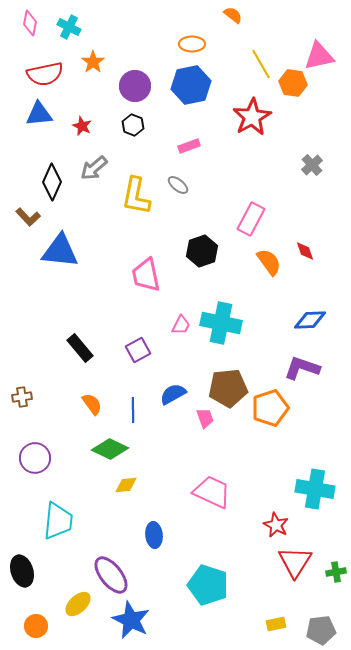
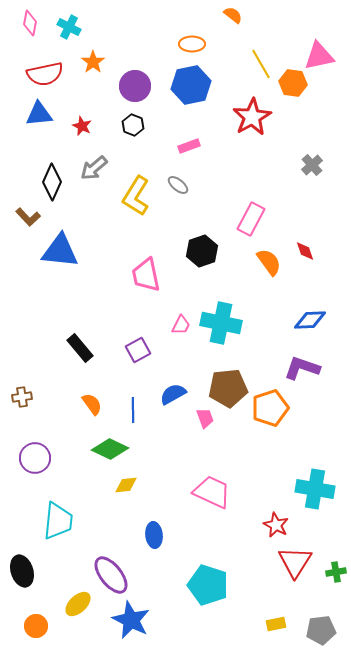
yellow L-shape at (136, 196): rotated 21 degrees clockwise
